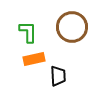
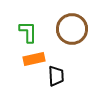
brown circle: moved 2 px down
black trapezoid: moved 2 px left
